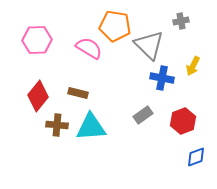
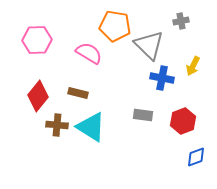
pink semicircle: moved 5 px down
gray rectangle: rotated 42 degrees clockwise
cyan triangle: rotated 36 degrees clockwise
